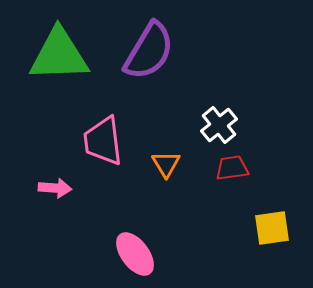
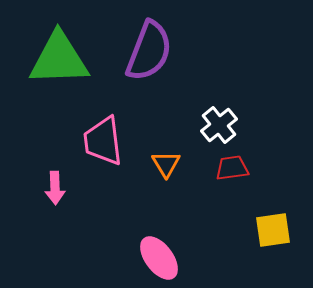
purple semicircle: rotated 10 degrees counterclockwise
green triangle: moved 4 px down
pink arrow: rotated 84 degrees clockwise
yellow square: moved 1 px right, 2 px down
pink ellipse: moved 24 px right, 4 px down
